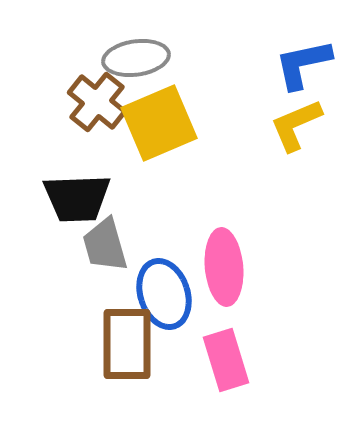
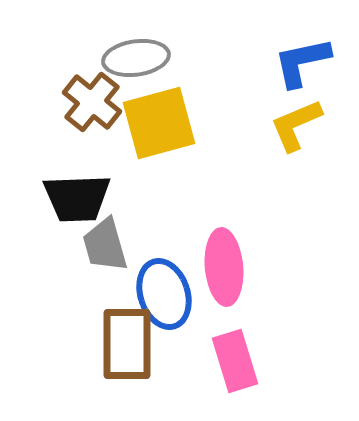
blue L-shape: moved 1 px left, 2 px up
brown cross: moved 5 px left
yellow square: rotated 8 degrees clockwise
pink rectangle: moved 9 px right, 1 px down
